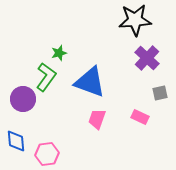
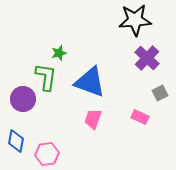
green L-shape: rotated 28 degrees counterclockwise
gray square: rotated 14 degrees counterclockwise
pink trapezoid: moved 4 px left
blue diamond: rotated 15 degrees clockwise
